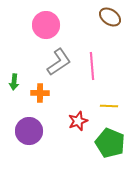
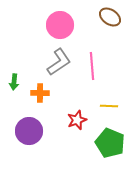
pink circle: moved 14 px right
red star: moved 1 px left, 1 px up
